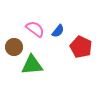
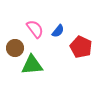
pink semicircle: rotated 18 degrees clockwise
brown circle: moved 1 px right, 1 px down
